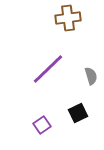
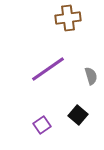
purple line: rotated 9 degrees clockwise
black square: moved 2 px down; rotated 24 degrees counterclockwise
